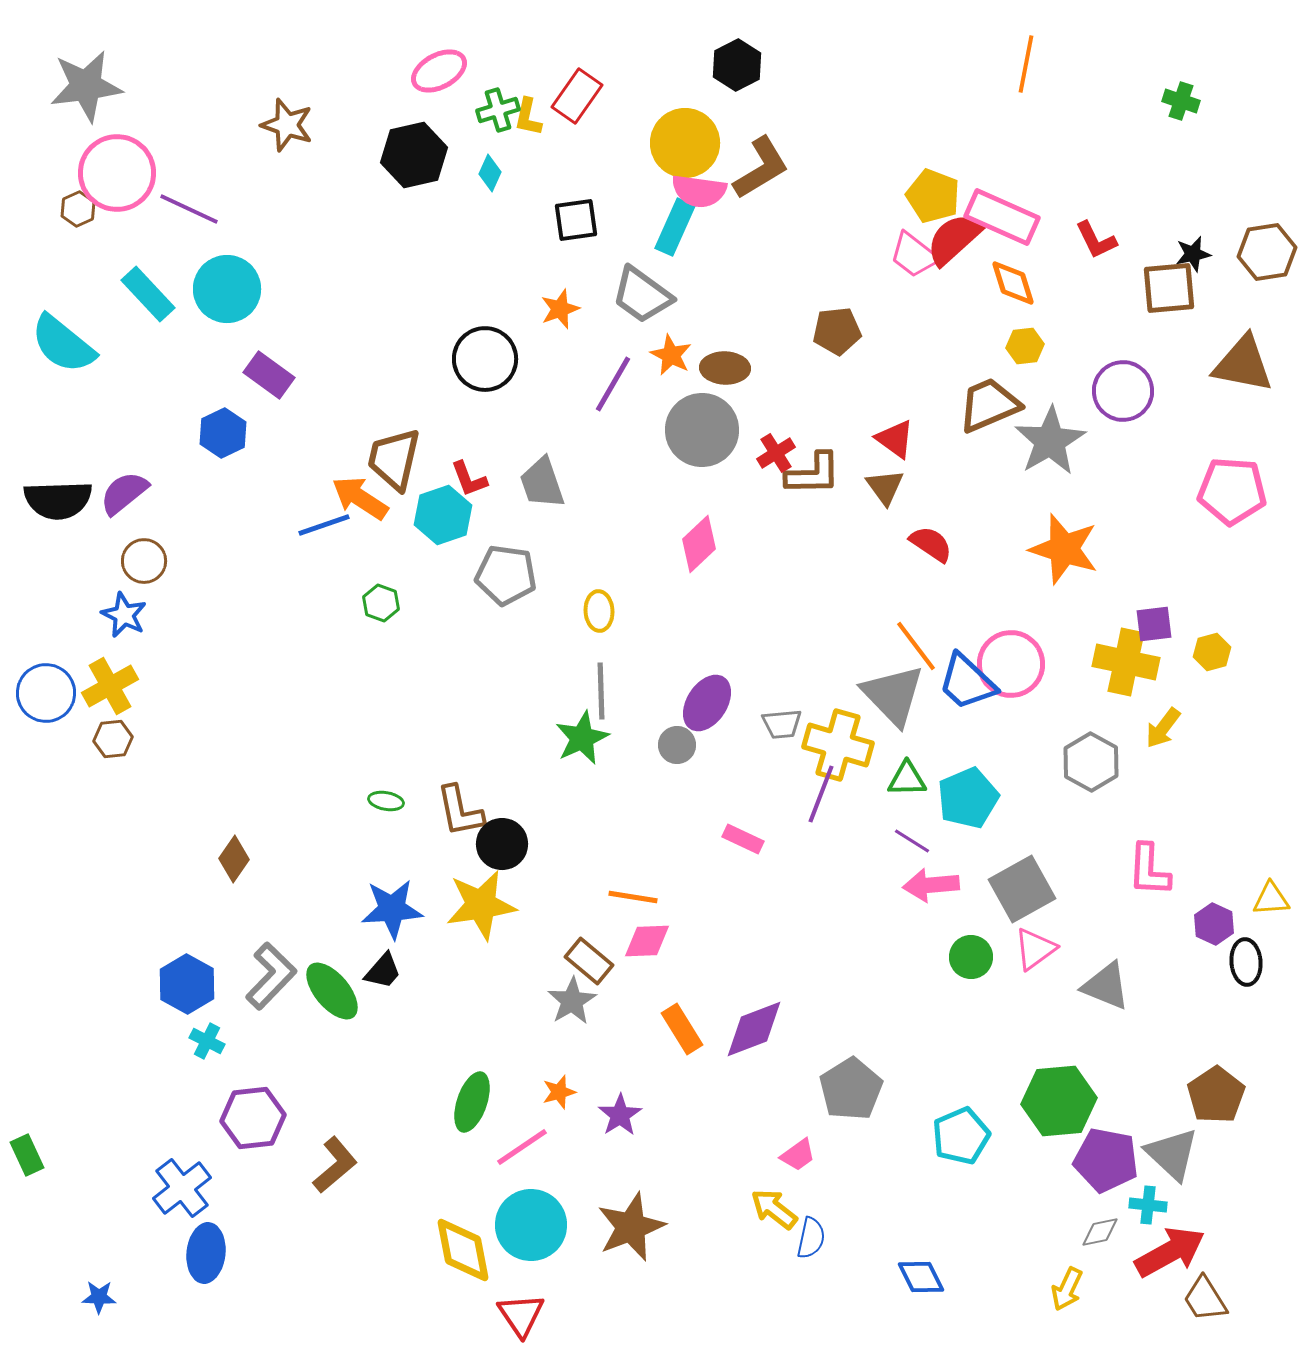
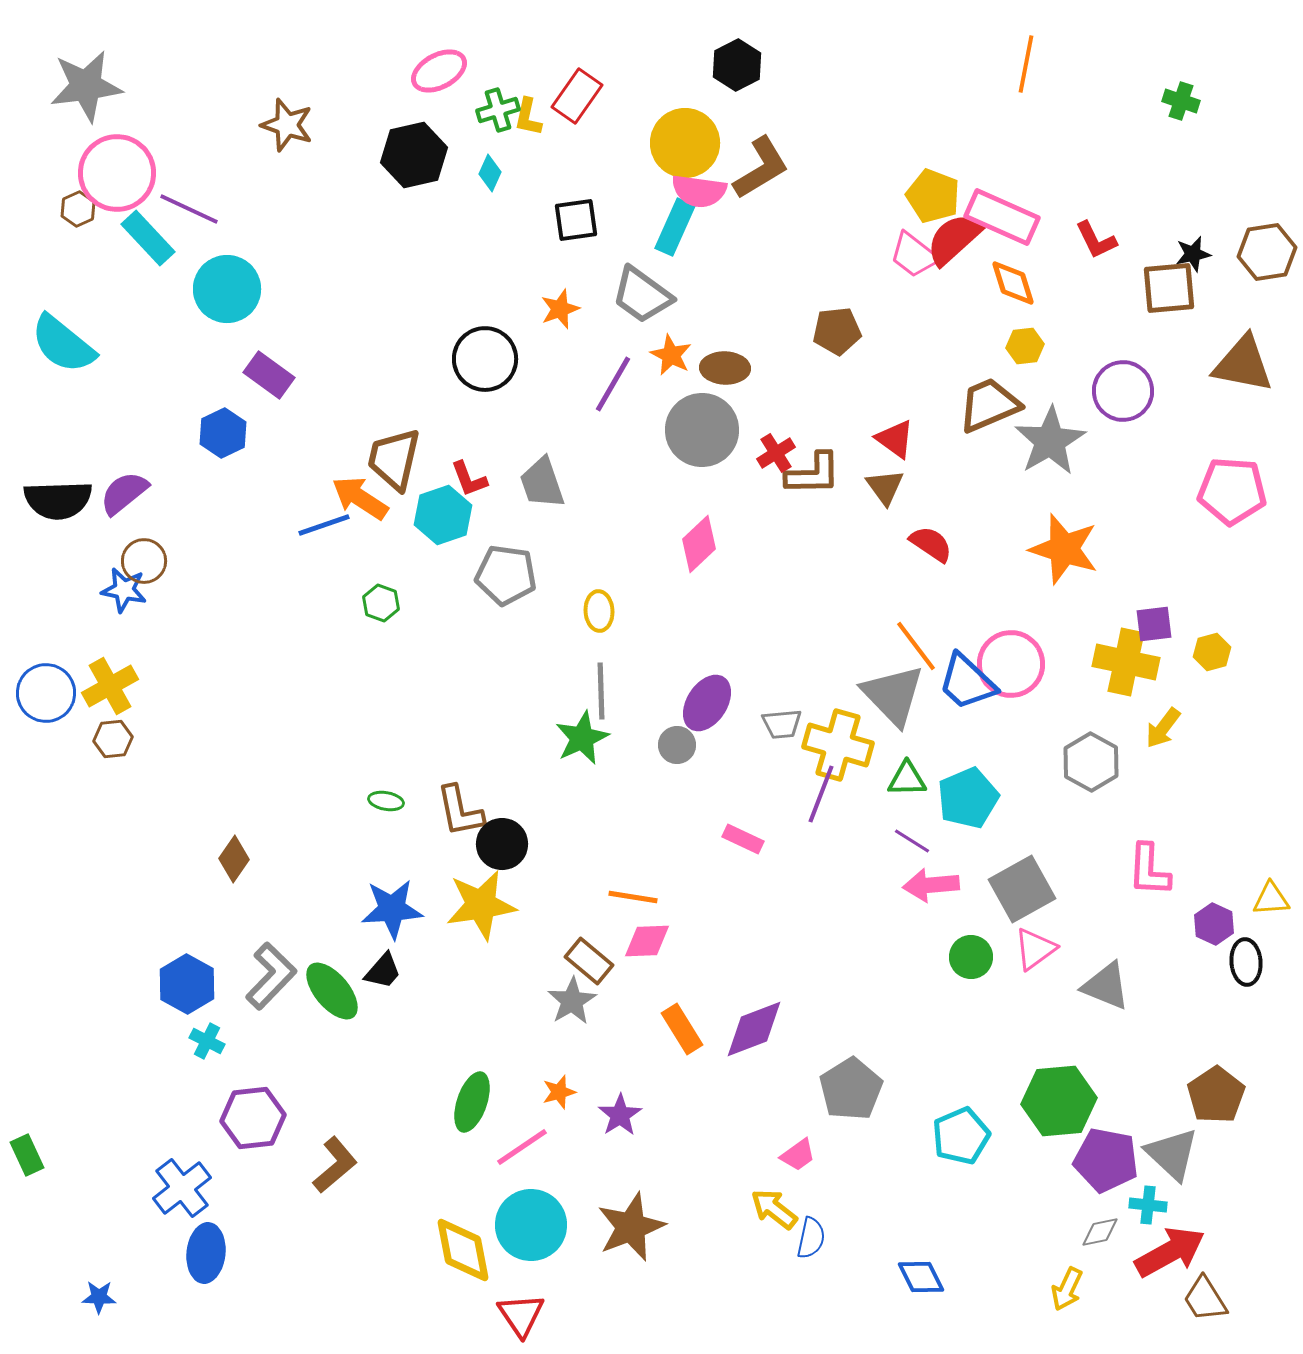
cyan rectangle at (148, 294): moved 56 px up
blue star at (124, 615): moved 25 px up; rotated 15 degrees counterclockwise
